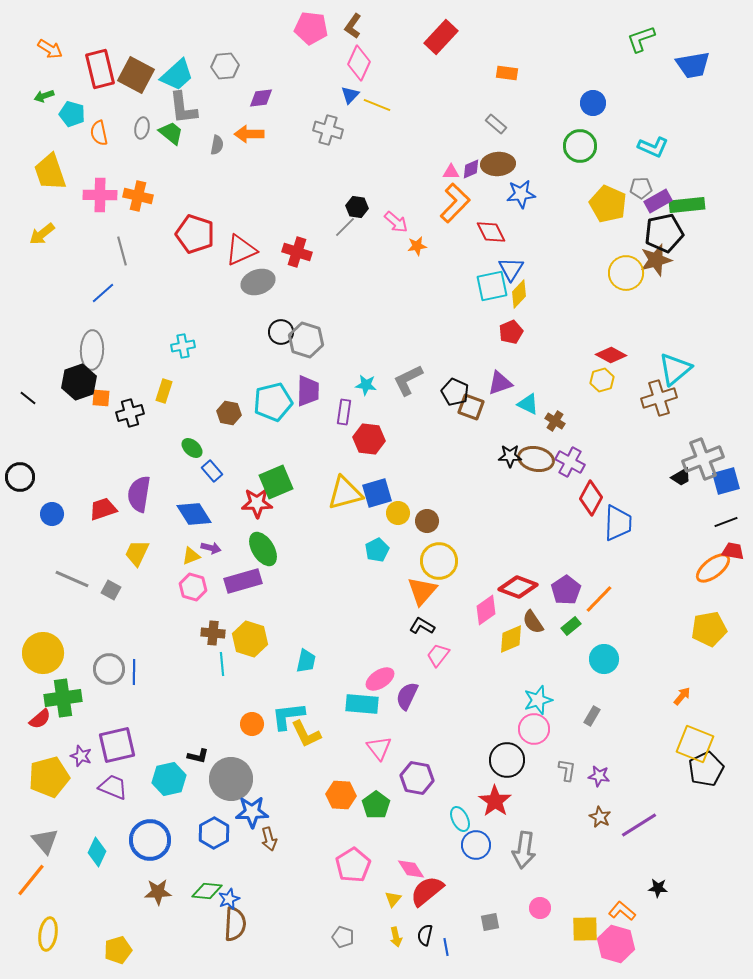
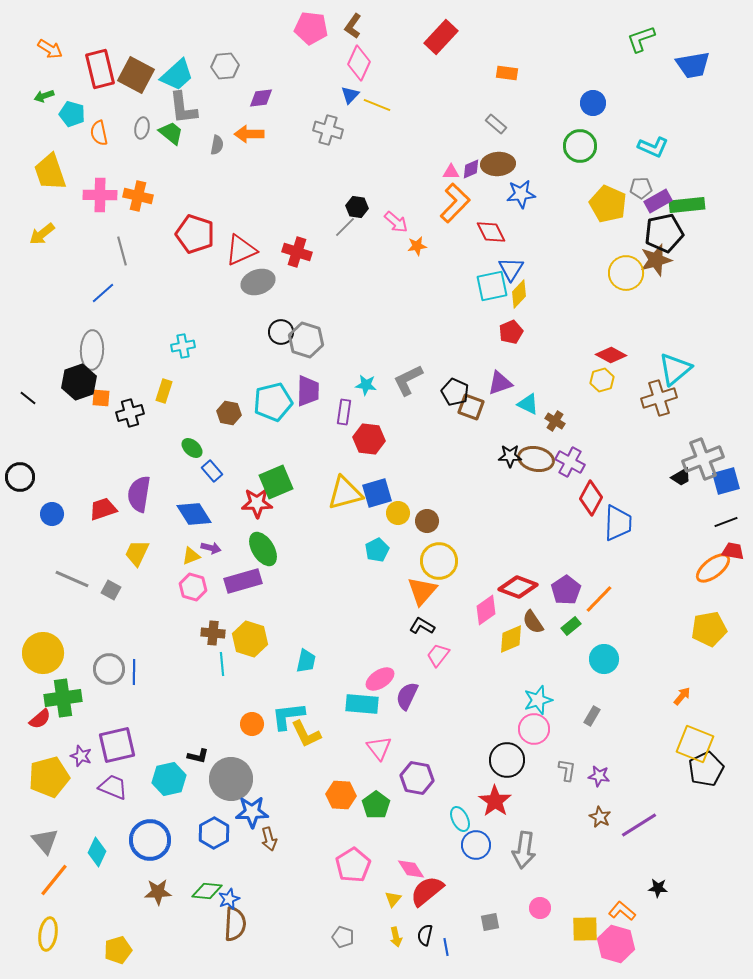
orange line at (31, 880): moved 23 px right
